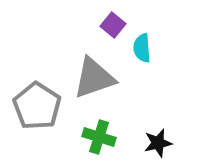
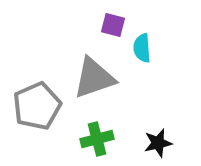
purple square: rotated 25 degrees counterclockwise
gray pentagon: rotated 15 degrees clockwise
green cross: moved 2 px left, 2 px down; rotated 32 degrees counterclockwise
